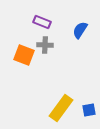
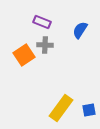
orange square: rotated 35 degrees clockwise
